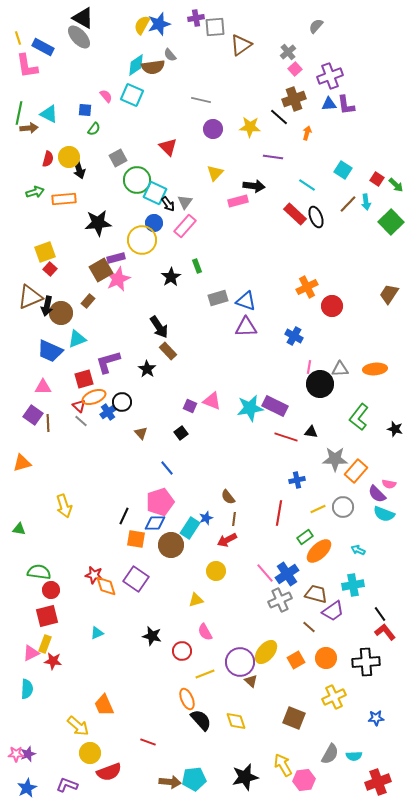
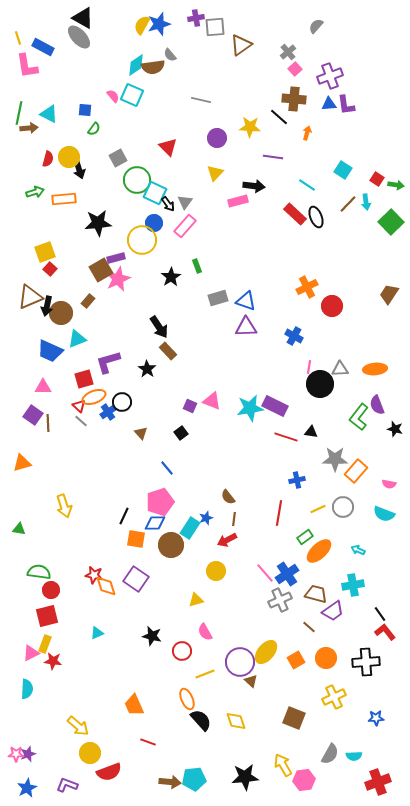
pink semicircle at (106, 96): moved 7 px right
brown cross at (294, 99): rotated 25 degrees clockwise
purple circle at (213, 129): moved 4 px right, 9 px down
green arrow at (396, 185): rotated 35 degrees counterclockwise
purple semicircle at (377, 494): moved 89 px up; rotated 24 degrees clockwise
orange trapezoid at (104, 705): moved 30 px right
black star at (245, 777): rotated 8 degrees clockwise
